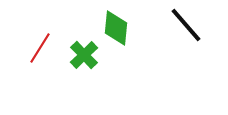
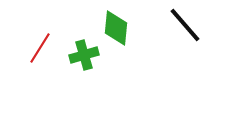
black line: moved 1 px left
green cross: rotated 28 degrees clockwise
